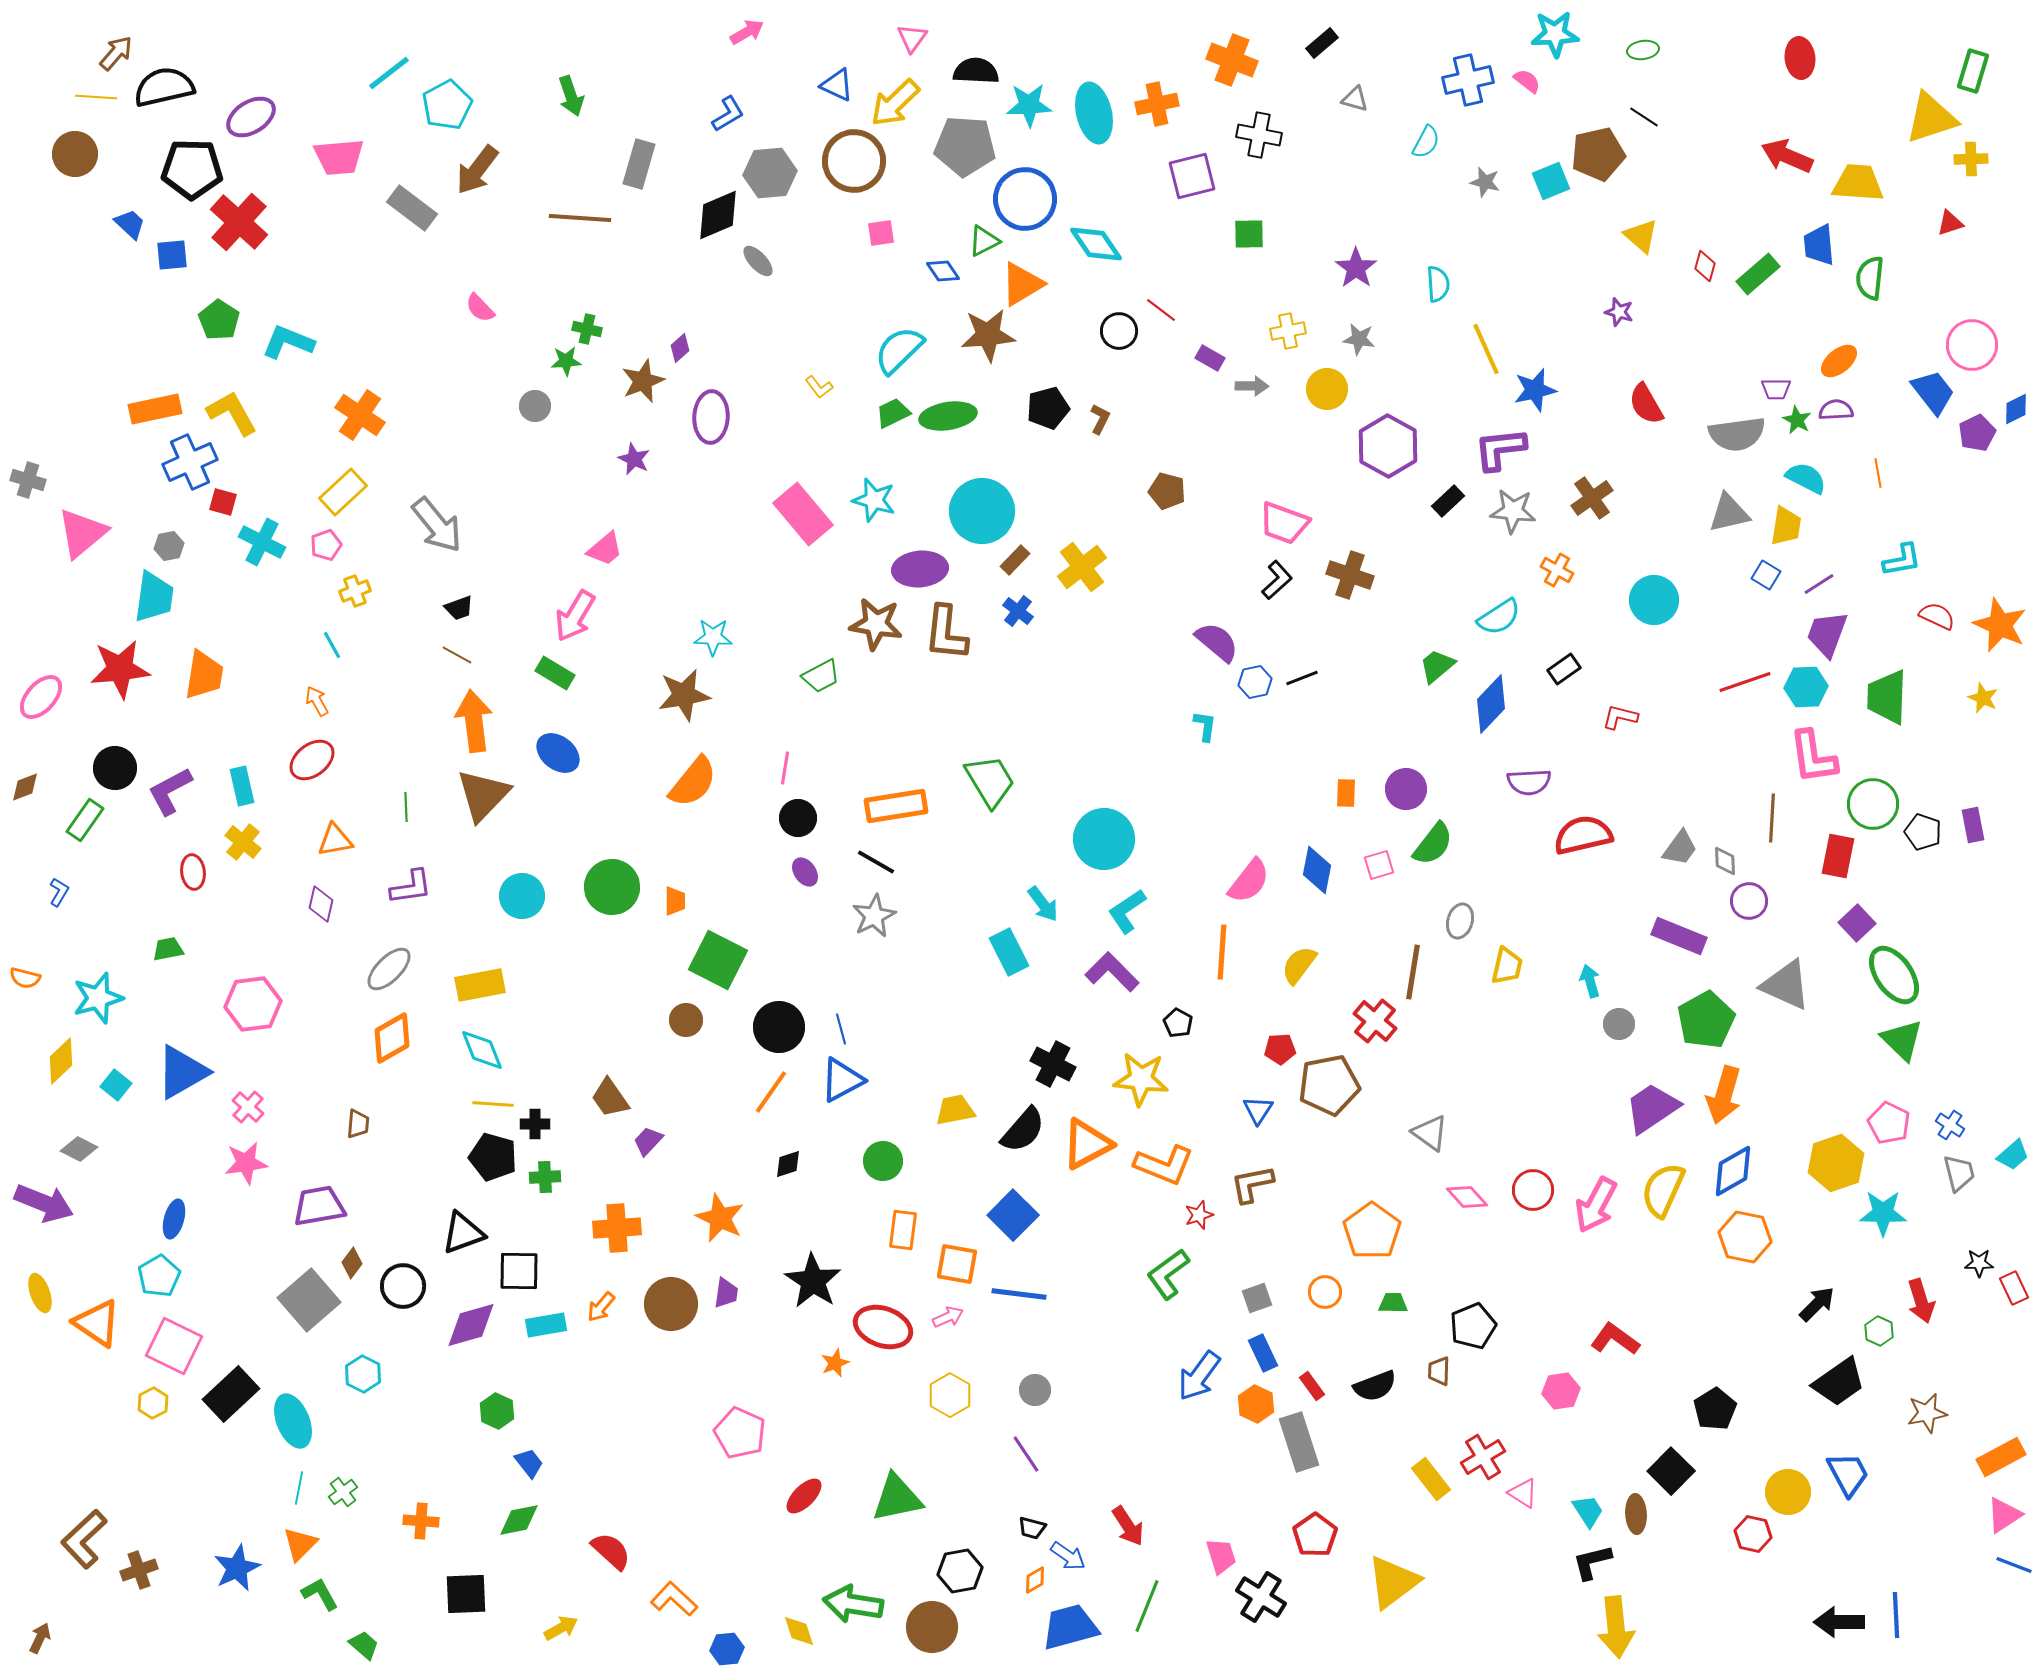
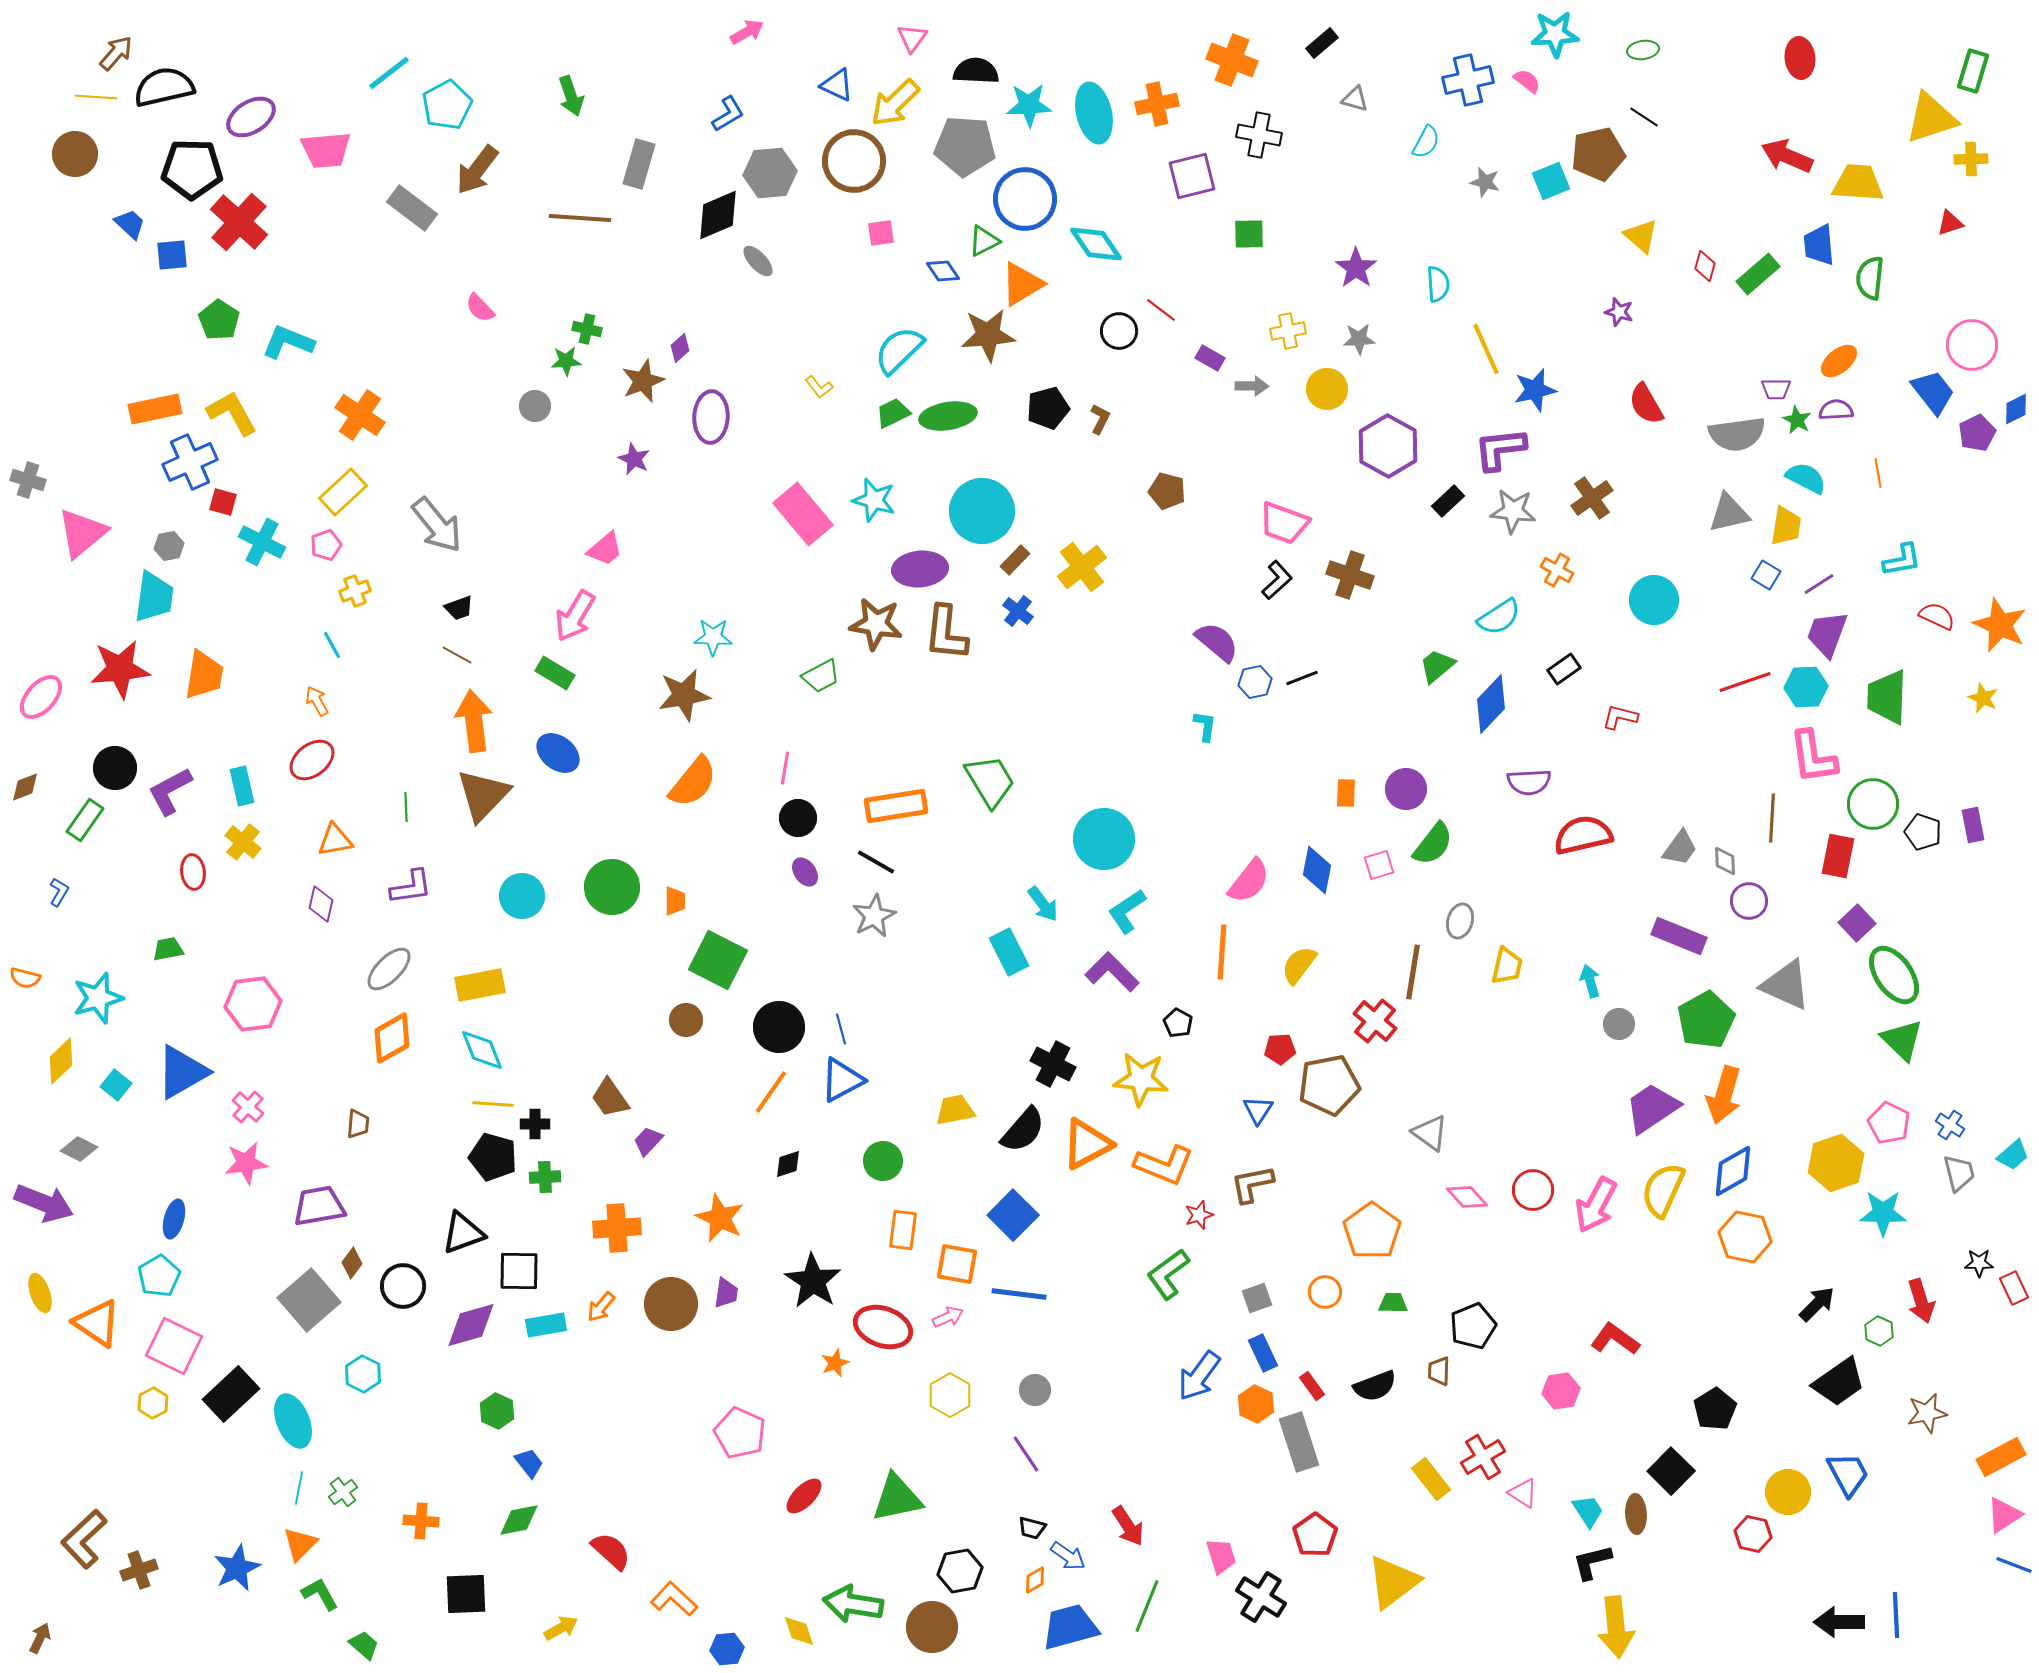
pink trapezoid at (339, 157): moved 13 px left, 7 px up
gray star at (1359, 339): rotated 12 degrees counterclockwise
